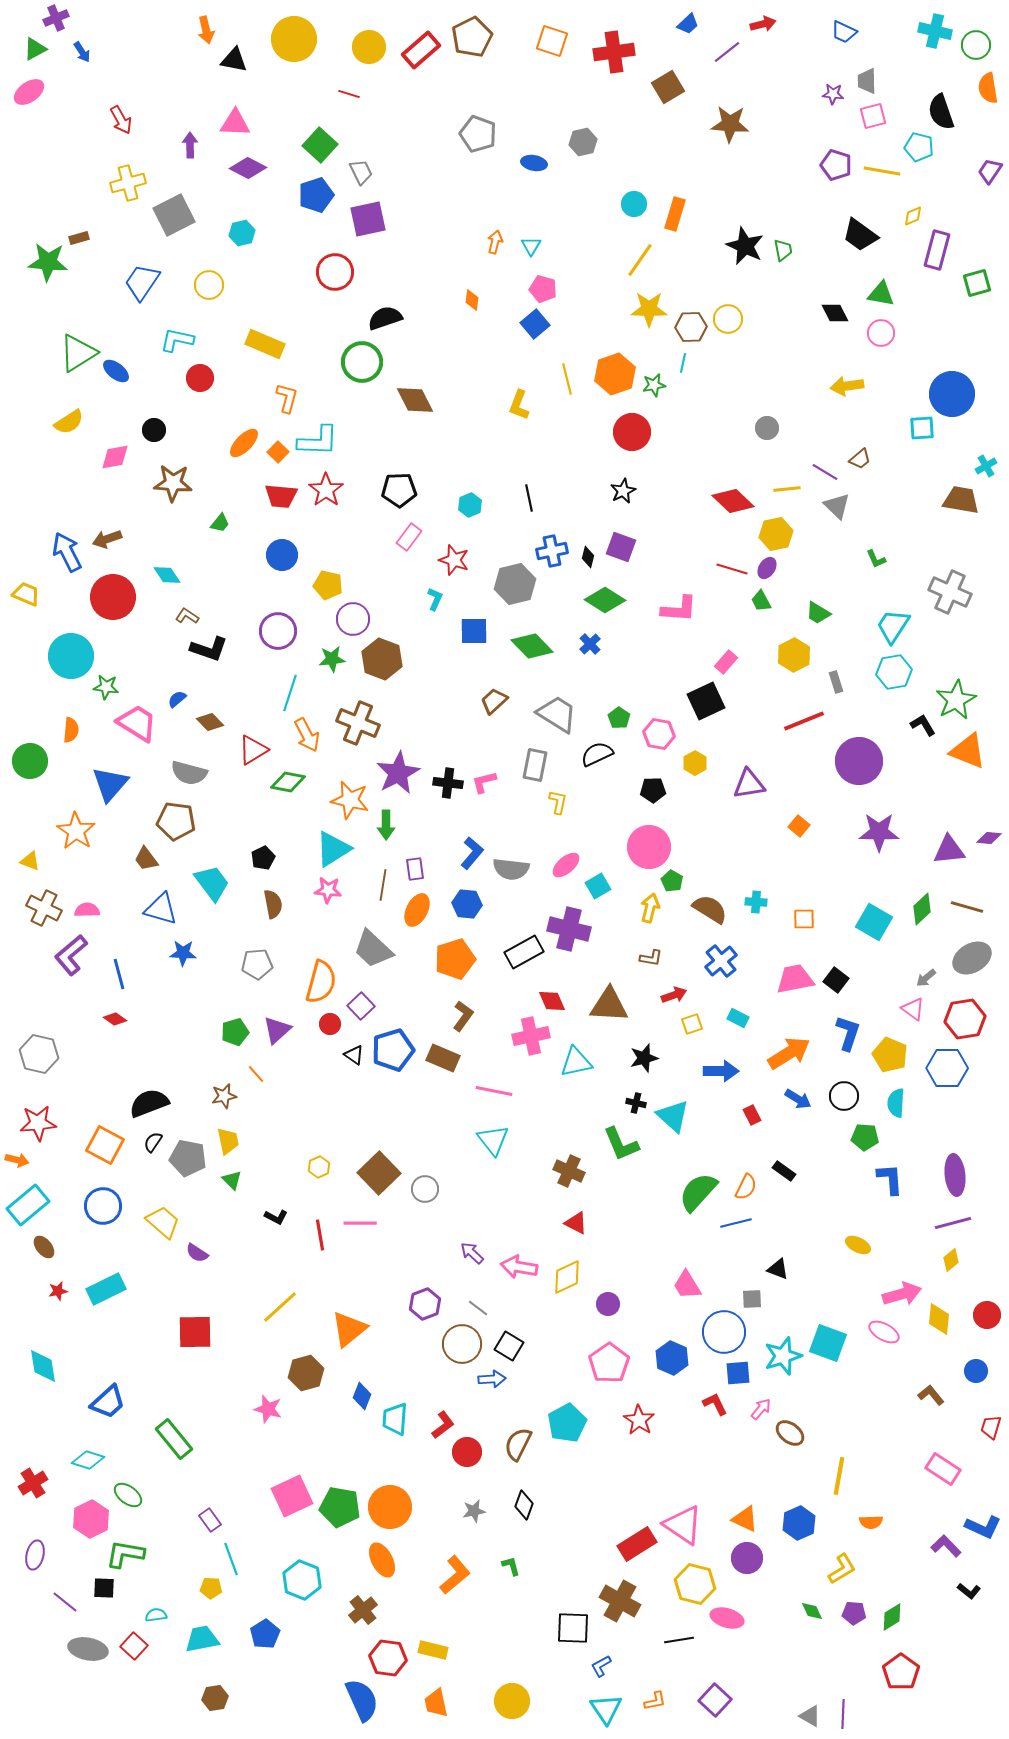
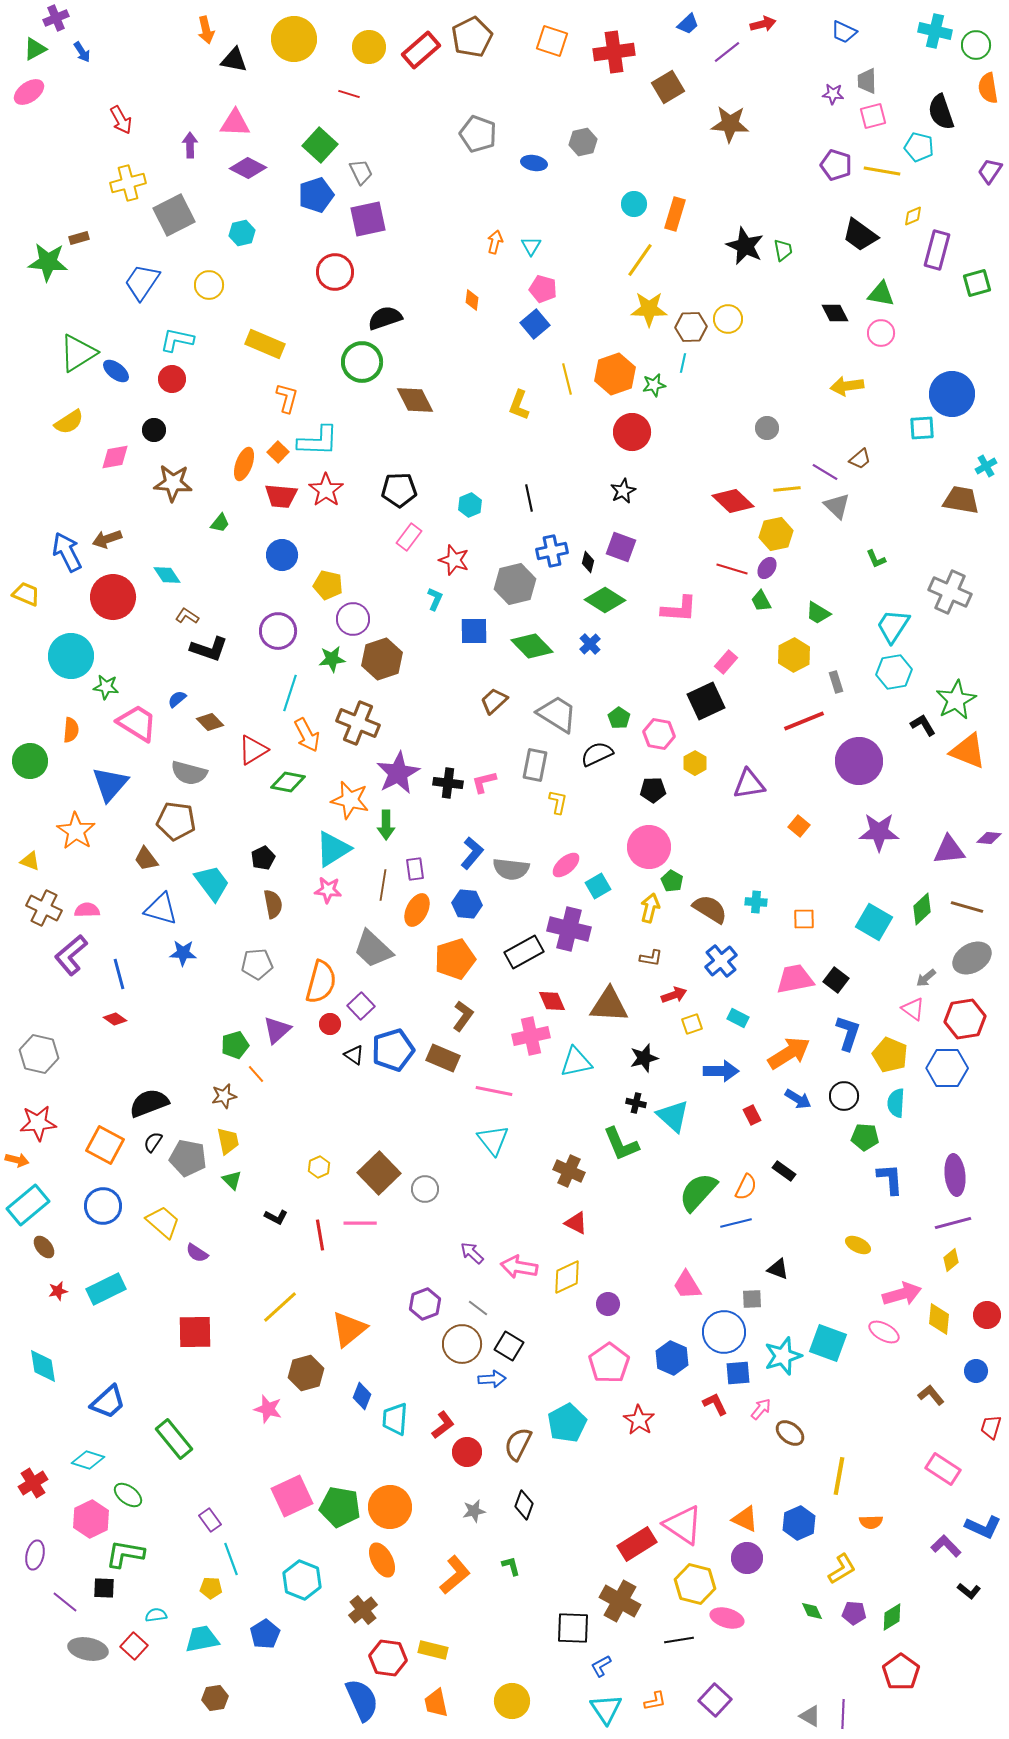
red circle at (200, 378): moved 28 px left, 1 px down
orange ellipse at (244, 443): moved 21 px down; rotated 24 degrees counterclockwise
black diamond at (588, 557): moved 5 px down
brown hexagon at (382, 659): rotated 21 degrees clockwise
green pentagon at (235, 1032): moved 13 px down
